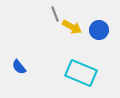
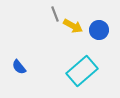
yellow arrow: moved 1 px right, 1 px up
cyan rectangle: moved 1 px right, 2 px up; rotated 64 degrees counterclockwise
